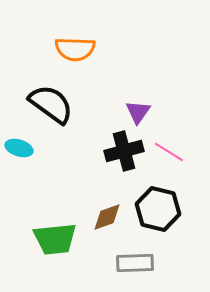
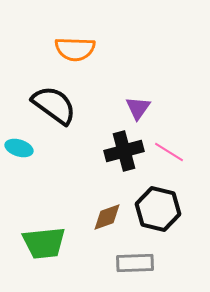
black semicircle: moved 3 px right, 1 px down
purple triangle: moved 4 px up
green trapezoid: moved 11 px left, 4 px down
